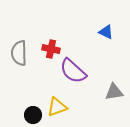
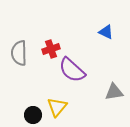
red cross: rotated 30 degrees counterclockwise
purple semicircle: moved 1 px left, 1 px up
yellow triangle: rotated 30 degrees counterclockwise
